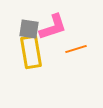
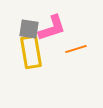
pink L-shape: moved 1 px left, 1 px down
